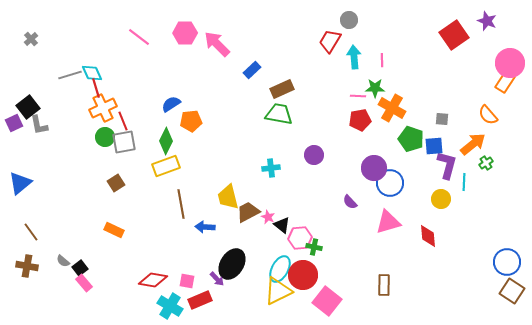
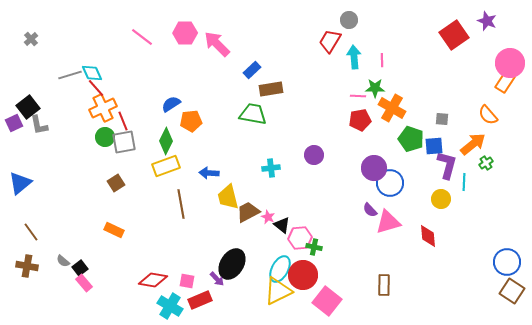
pink line at (139, 37): moved 3 px right
red line at (96, 88): rotated 24 degrees counterclockwise
brown rectangle at (282, 89): moved 11 px left; rotated 15 degrees clockwise
green trapezoid at (279, 114): moved 26 px left
purple semicircle at (350, 202): moved 20 px right, 8 px down
blue arrow at (205, 227): moved 4 px right, 54 px up
